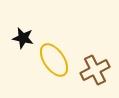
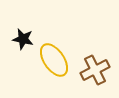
black star: moved 1 px down
